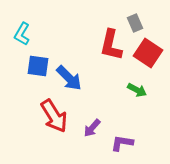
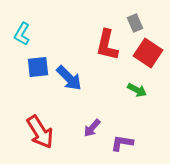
red L-shape: moved 4 px left
blue square: moved 1 px down; rotated 15 degrees counterclockwise
red arrow: moved 14 px left, 16 px down
